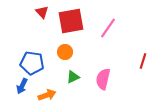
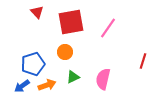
red triangle: moved 5 px left
red square: moved 1 px down
blue pentagon: moved 1 px right, 1 px down; rotated 25 degrees counterclockwise
blue arrow: rotated 28 degrees clockwise
orange arrow: moved 10 px up
